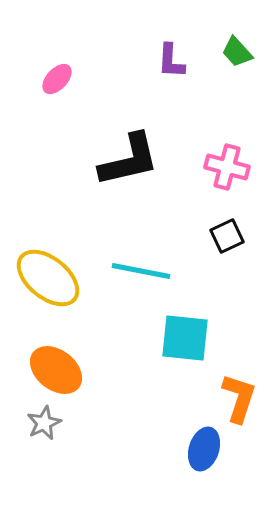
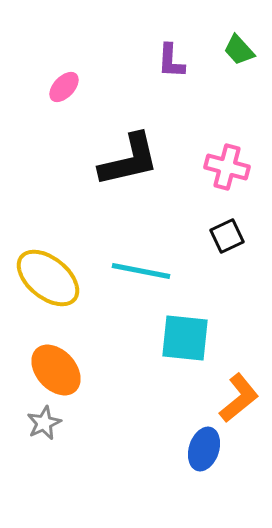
green trapezoid: moved 2 px right, 2 px up
pink ellipse: moved 7 px right, 8 px down
orange ellipse: rotated 10 degrees clockwise
orange L-shape: rotated 33 degrees clockwise
